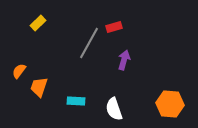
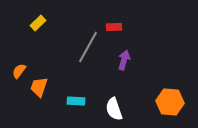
red rectangle: rotated 14 degrees clockwise
gray line: moved 1 px left, 4 px down
orange hexagon: moved 2 px up
